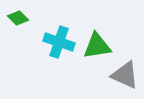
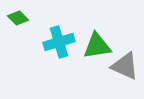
cyan cross: rotated 36 degrees counterclockwise
gray triangle: moved 9 px up
